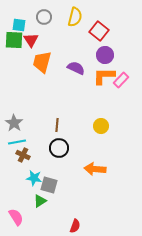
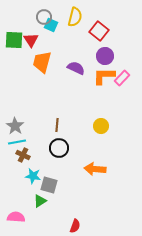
cyan square: moved 32 px right; rotated 16 degrees clockwise
purple circle: moved 1 px down
pink rectangle: moved 1 px right, 2 px up
gray star: moved 1 px right, 3 px down
cyan star: moved 1 px left, 2 px up
pink semicircle: rotated 54 degrees counterclockwise
